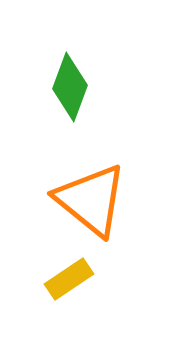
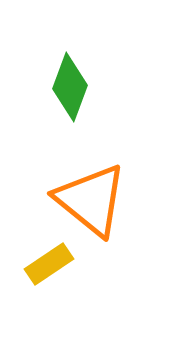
yellow rectangle: moved 20 px left, 15 px up
